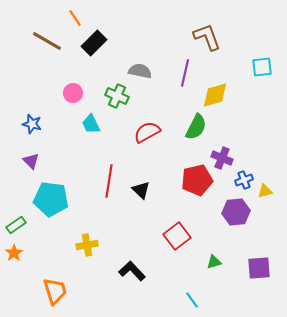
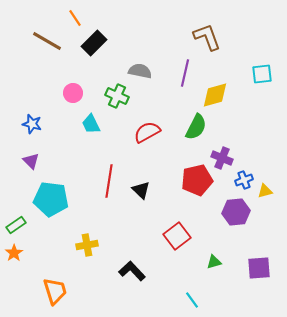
cyan square: moved 7 px down
